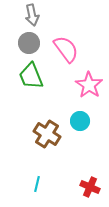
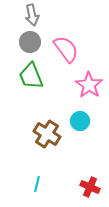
gray circle: moved 1 px right, 1 px up
